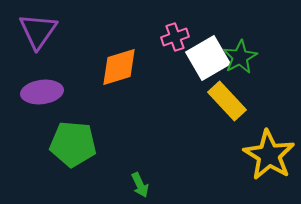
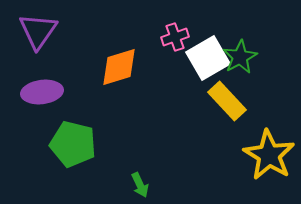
green pentagon: rotated 9 degrees clockwise
